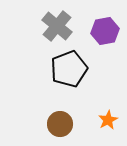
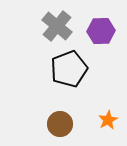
purple hexagon: moved 4 px left; rotated 8 degrees clockwise
